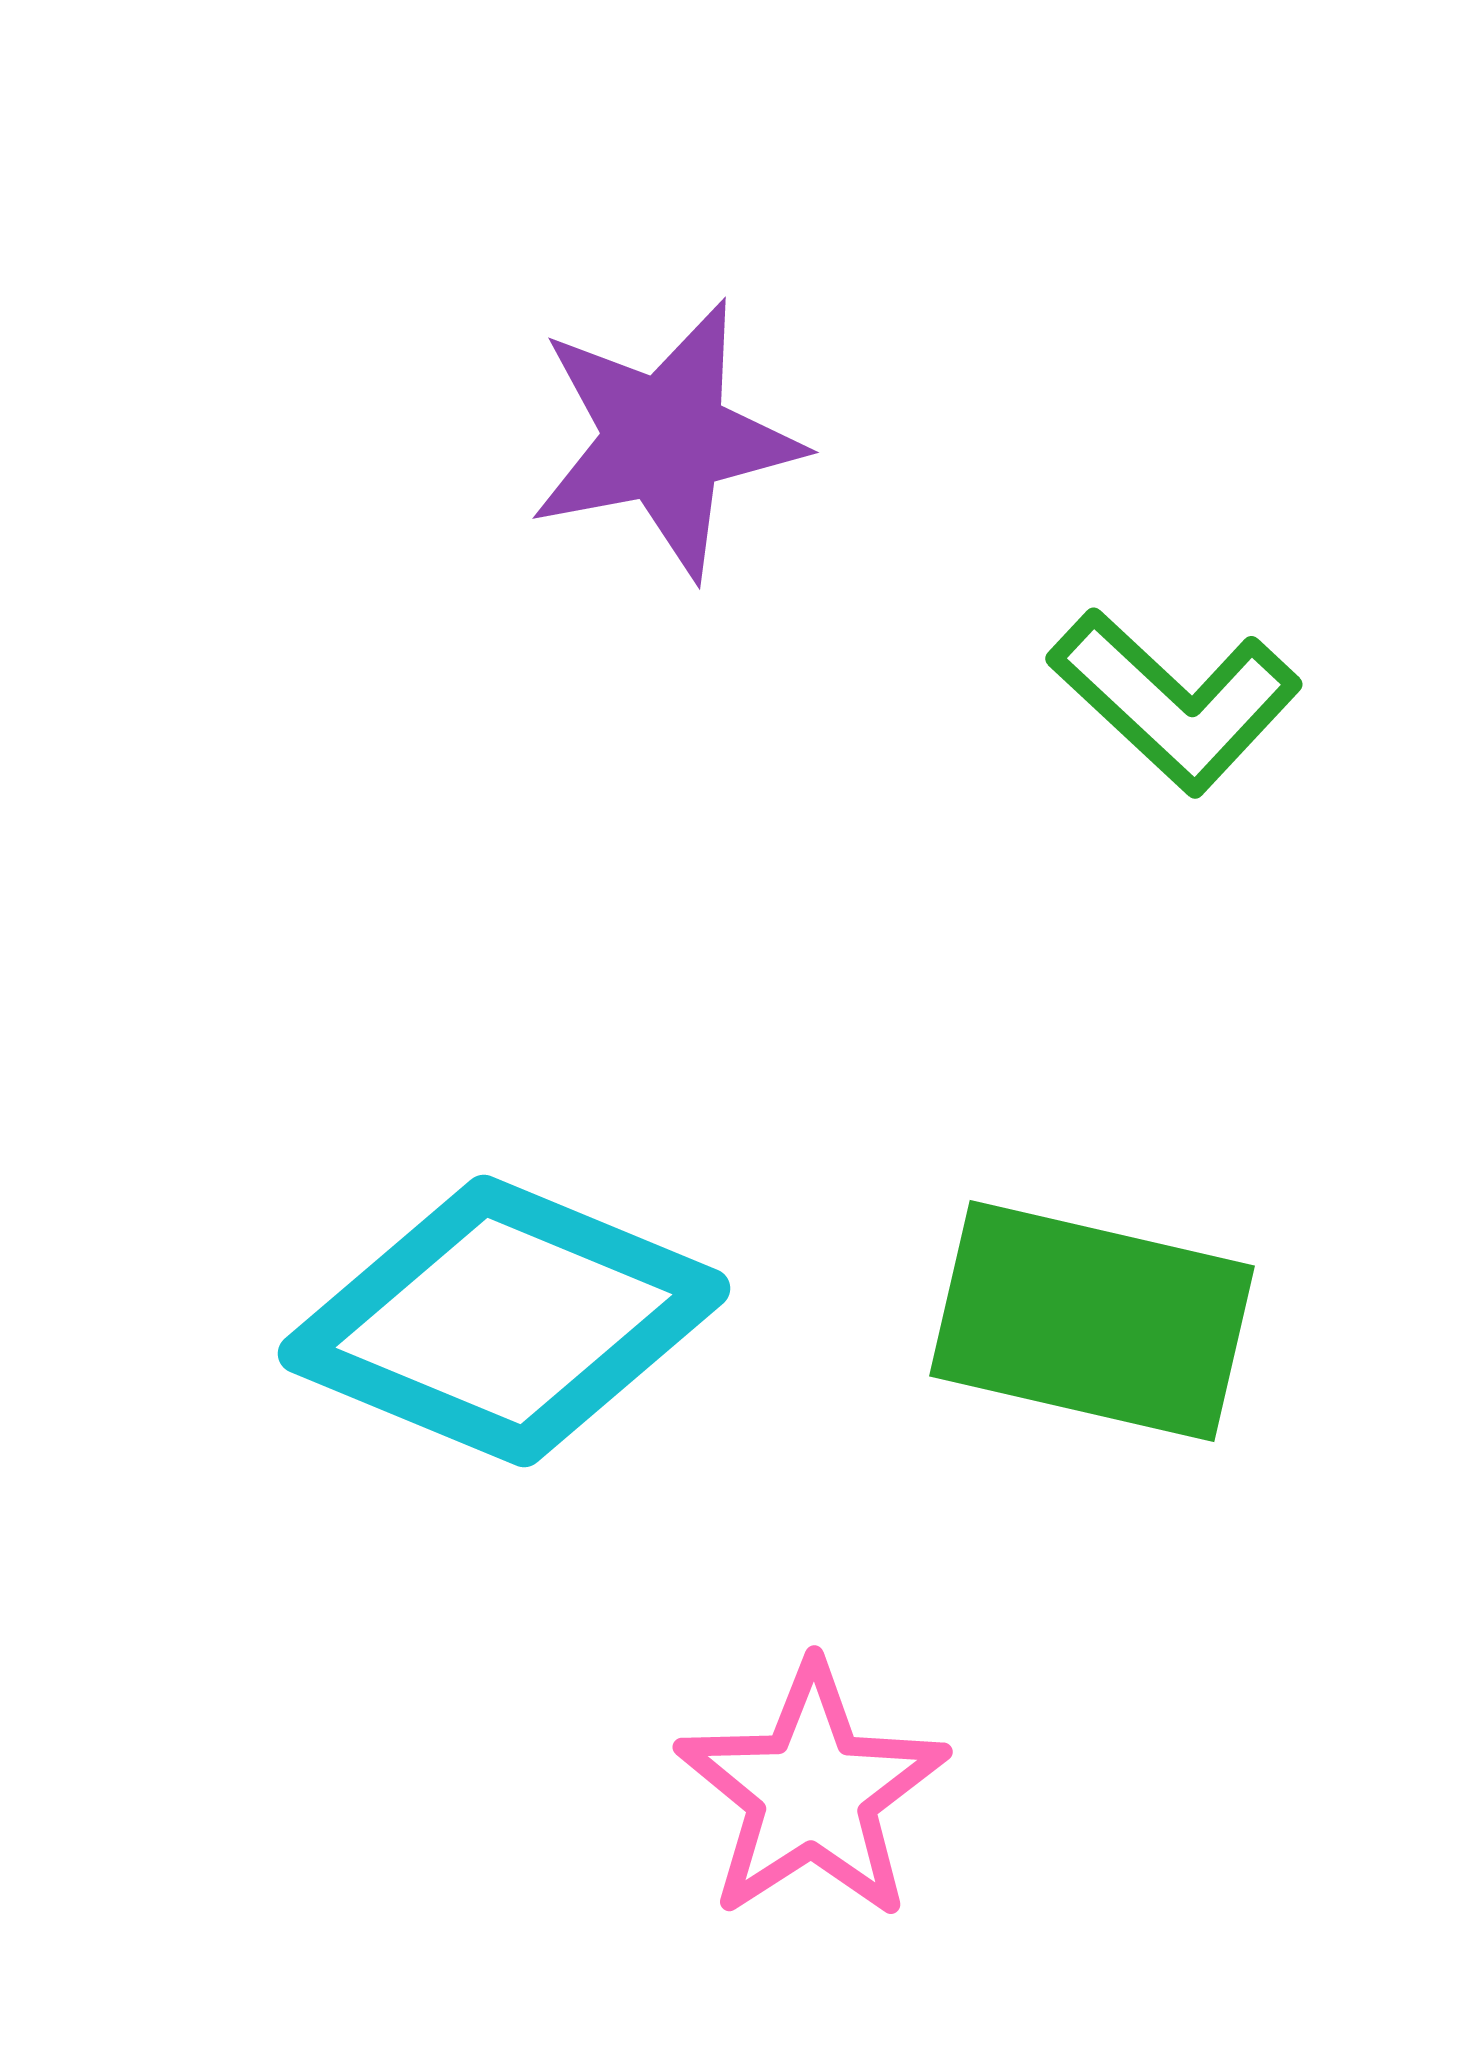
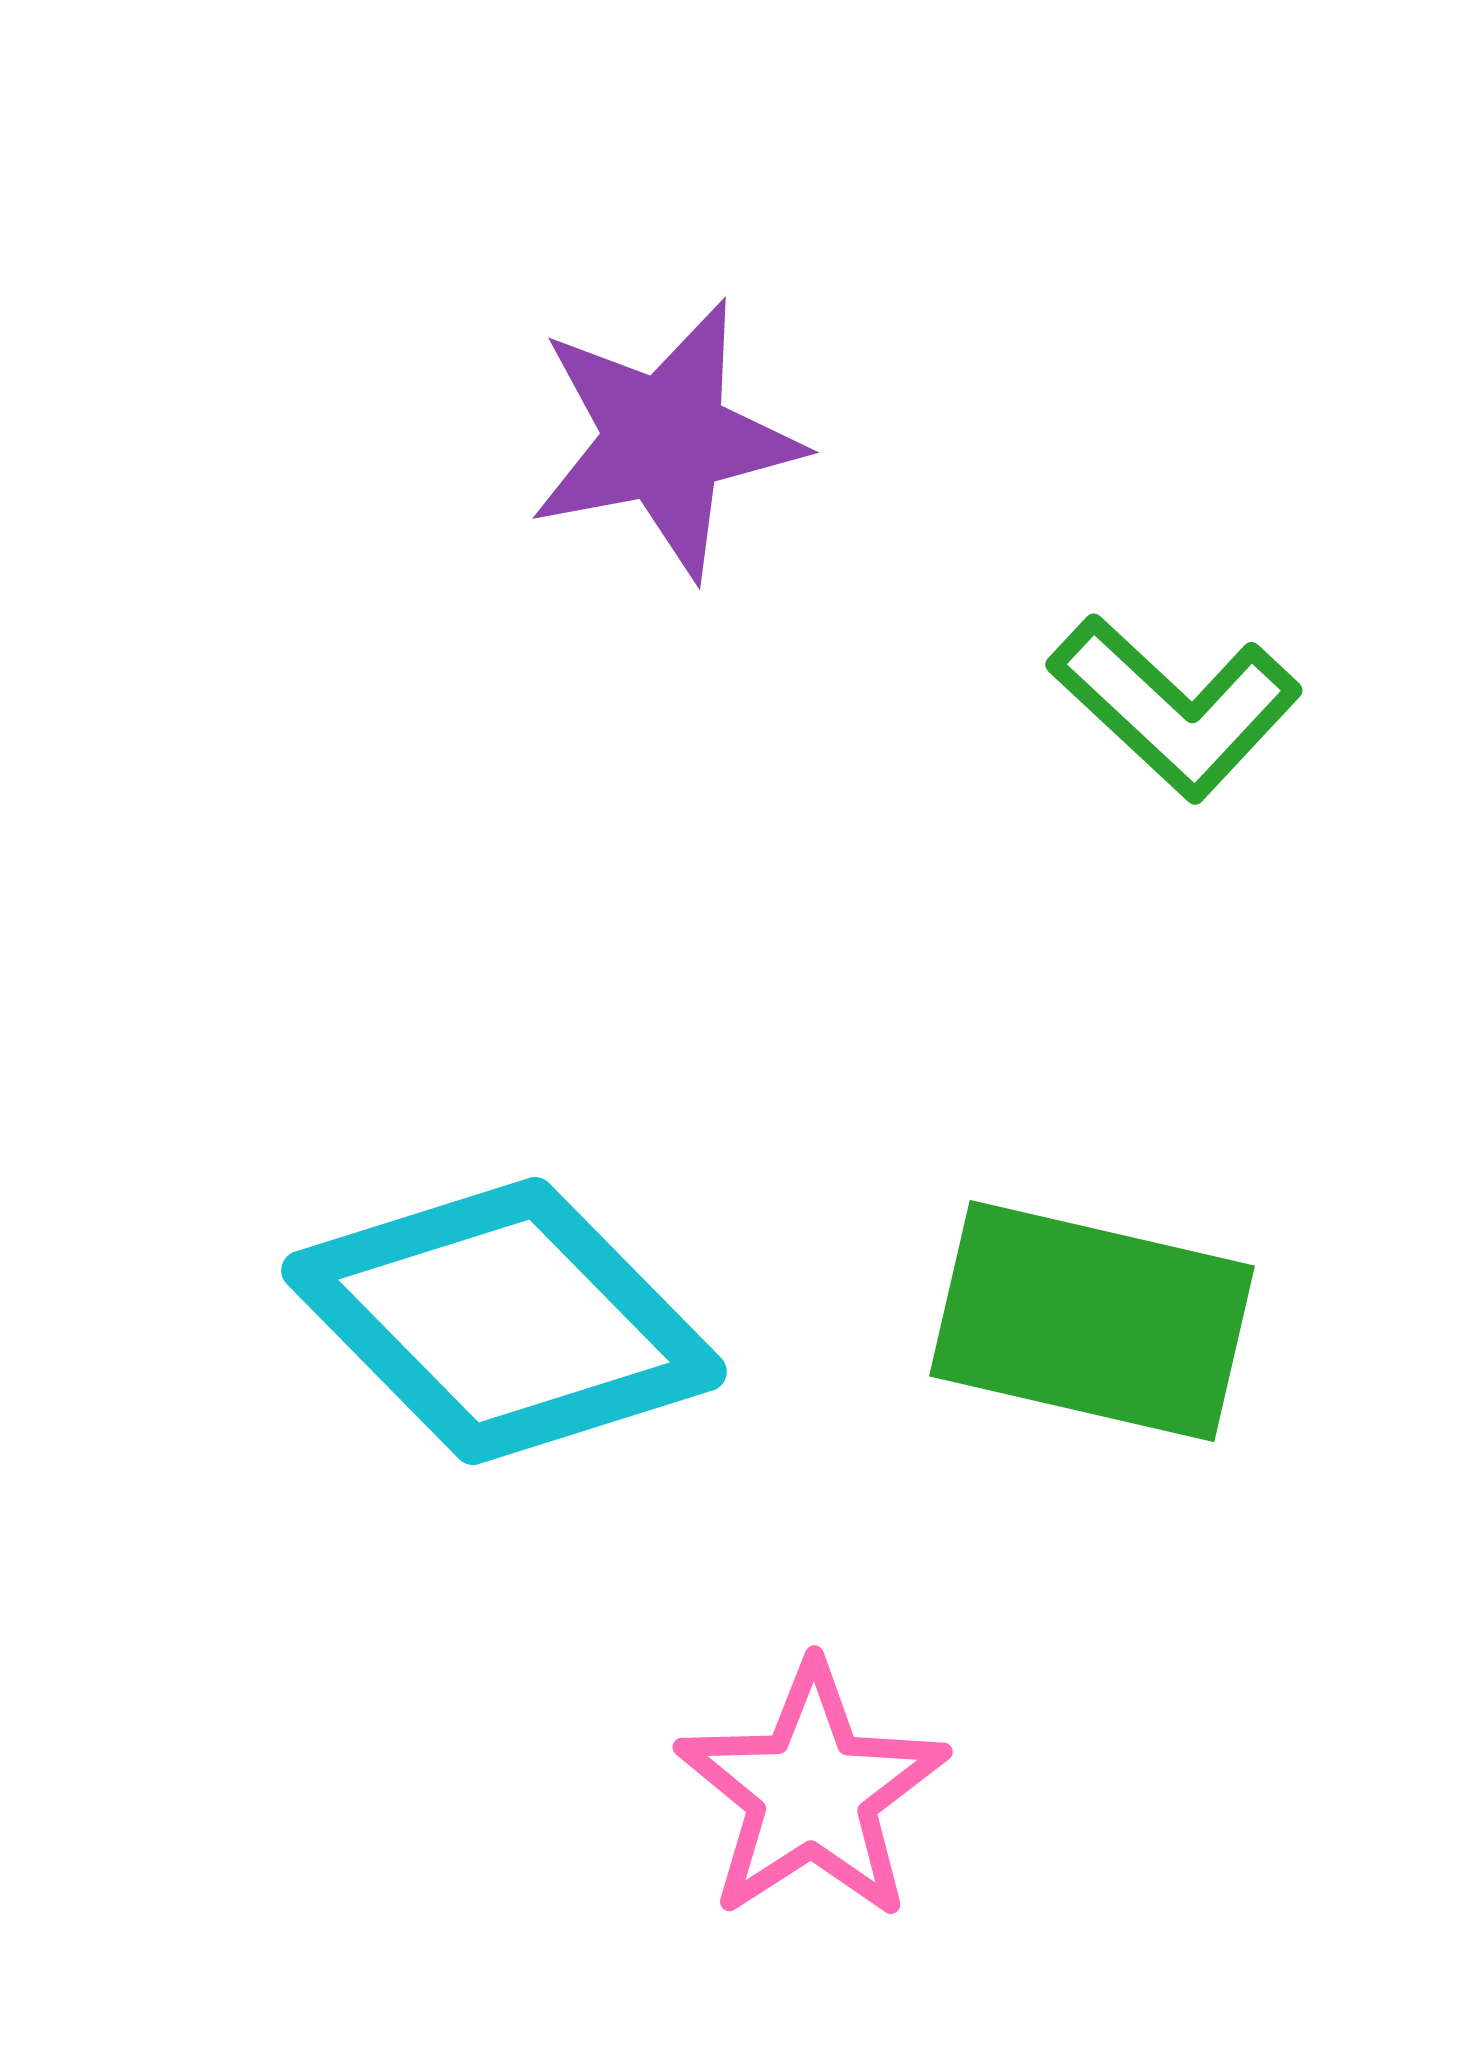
green L-shape: moved 6 px down
cyan diamond: rotated 23 degrees clockwise
